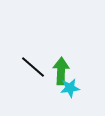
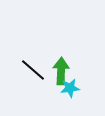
black line: moved 3 px down
